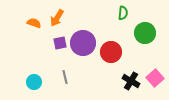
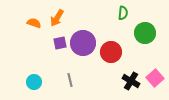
gray line: moved 5 px right, 3 px down
